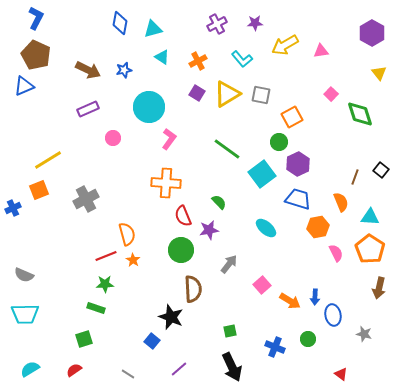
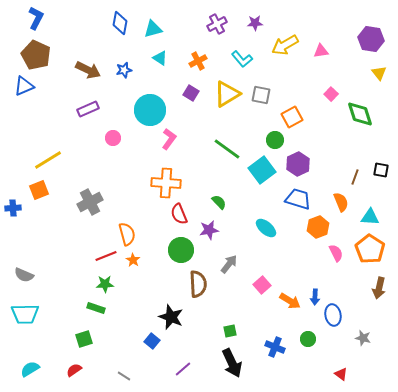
purple hexagon at (372, 33): moved 1 px left, 6 px down; rotated 20 degrees counterclockwise
cyan triangle at (162, 57): moved 2 px left, 1 px down
purple square at (197, 93): moved 6 px left
cyan circle at (149, 107): moved 1 px right, 3 px down
green circle at (279, 142): moved 4 px left, 2 px up
black square at (381, 170): rotated 28 degrees counterclockwise
cyan square at (262, 174): moved 4 px up
gray cross at (86, 199): moved 4 px right, 3 px down
blue cross at (13, 208): rotated 21 degrees clockwise
red semicircle at (183, 216): moved 4 px left, 2 px up
orange hexagon at (318, 227): rotated 10 degrees counterclockwise
brown semicircle at (193, 289): moved 5 px right, 5 px up
gray star at (364, 334): moved 1 px left, 4 px down
black arrow at (232, 367): moved 4 px up
purple line at (179, 369): moved 4 px right
gray line at (128, 374): moved 4 px left, 2 px down
